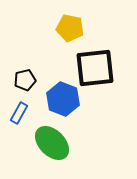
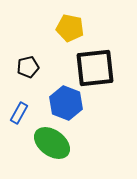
black pentagon: moved 3 px right, 13 px up
blue hexagon: moved 3 px right, 4 px down
green ellipse: rotated 9 degrees counterclockwise
